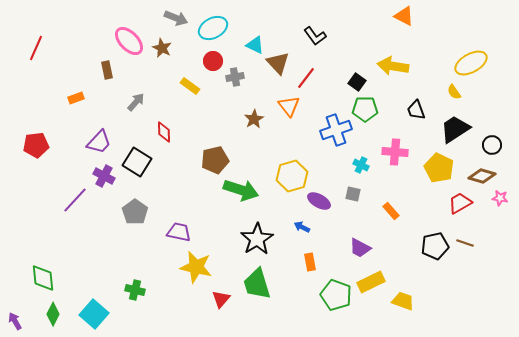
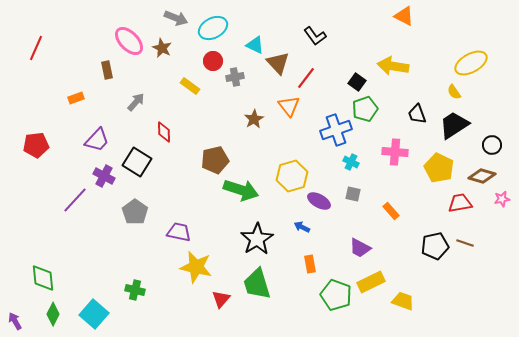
green pentagon at (365, 109): rotated 20 degrees counterclockwise
black trapezoid at (416, 110): moved 1 px right, 4 px down
black trapezoid at (455, 129): moved 1 px left, 4 px up
purple trapezoid at (99, 142): moved 2 px left, 2 px up
cyan cross at (361, 165): moved 10 px left, 3 px up
pink star at (500, 198): moved 2 px right, 1 px down; rotated 21 degrees counterclockwise
red trapezoid at (460, 203): rotated 20 degrees clockwise
orange rectangle at (310, 262): moved 2 px down
